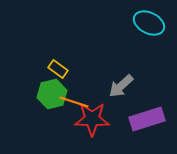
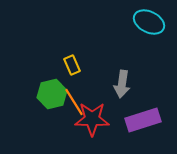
cyan ellipse: moved 1 px up
yellow rectangle: moved 14 px right, 4 px up; rotated 30 degrees clockwise
gray arrow: moved 1 px right, 2 px up; rotated 40 degrees counterclockwise
orange line: rotated 40 degrees clockwise
purple rectangle: moved 4 px left, 1 px down
